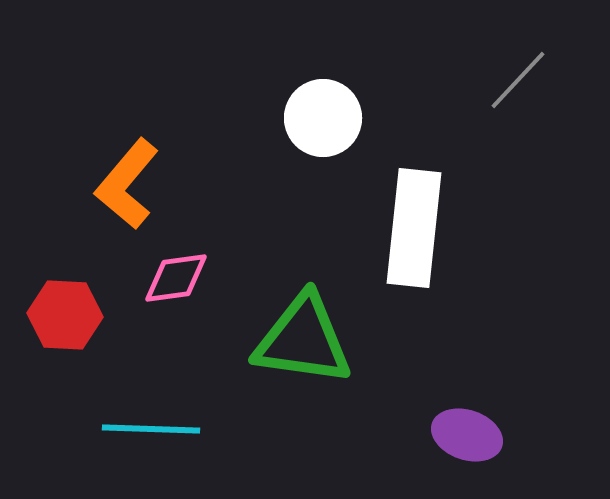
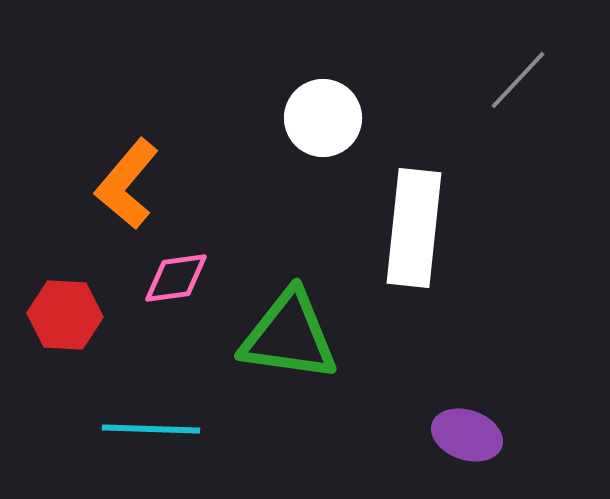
green triangle: moved 14 px left, 4 px up
